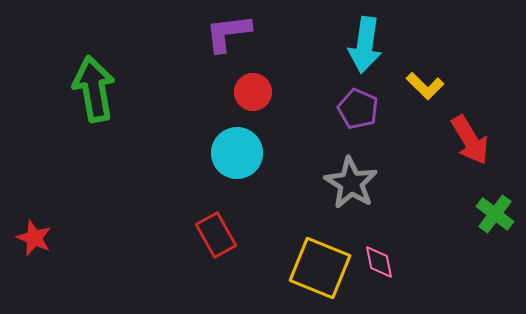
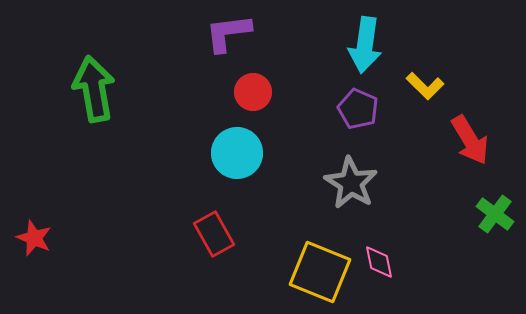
red rectangle: moved 2 px left, 1 px up
yellow square: moved 4 px down
